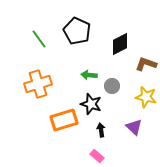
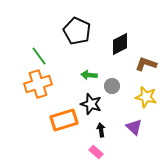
green line: moved 17 px down
pink rectangle: moved 1 px left, 4 px up
